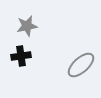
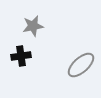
gray star: moved 6 px right
